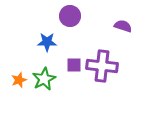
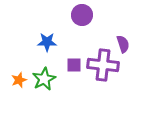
purple circle: moved 12 px right, 1 px up
purple semicircle: moved 18 px down; rotated 54 degrees clockwise
purple cross: moved 1 px right, 1 px up
